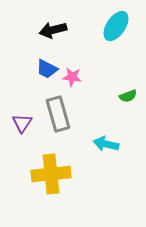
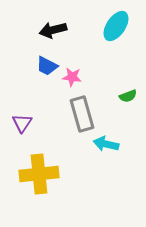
blue trapezoid: moved 3 px up
gray rectangle: moved 24 px right
yellow cross: moved 12 px left
